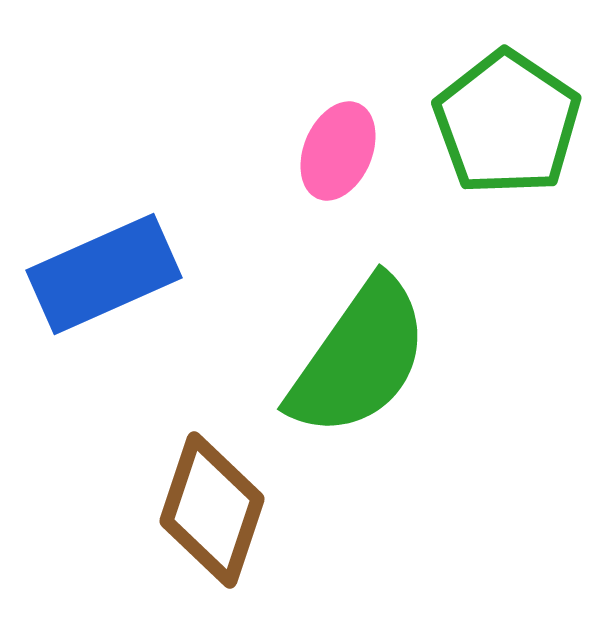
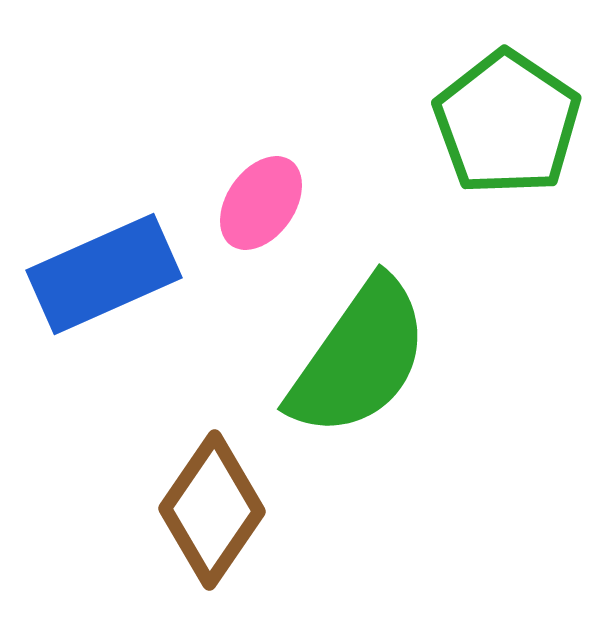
pink ellipse: moved 77 px left, 52 px down; rotated 12 degrees clockwise
brown diamond: rotated 16 degrees clockwise
